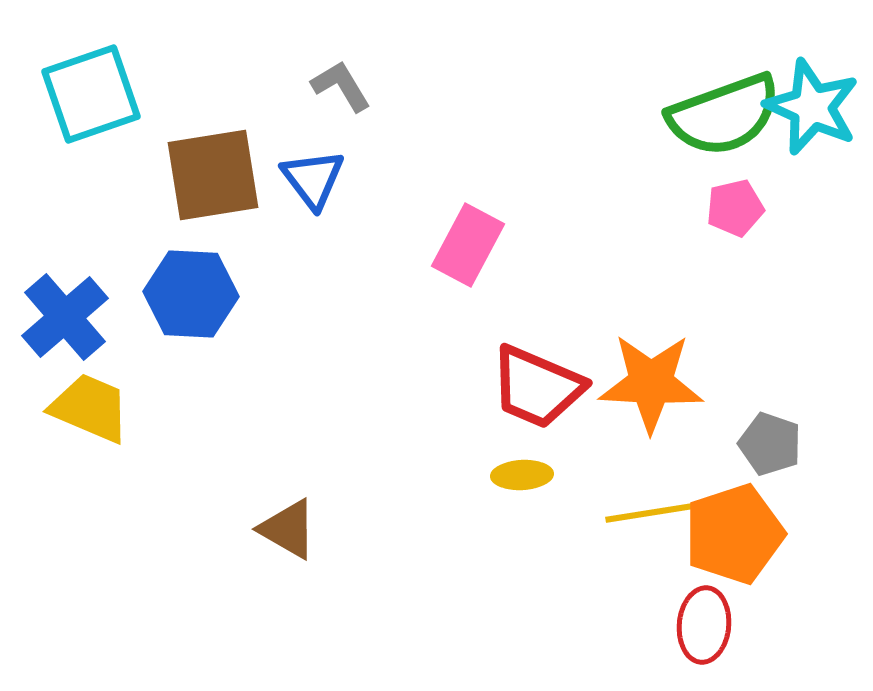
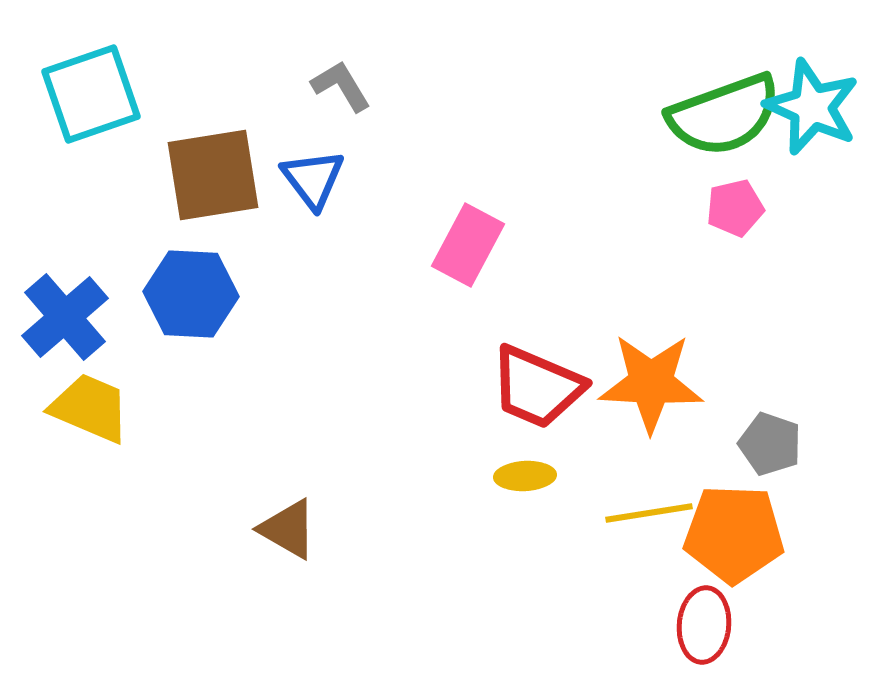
yellow ellipse: moved 3 px right, 1 px down
orange pentagon: rotated 20 degrees clockwise
